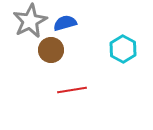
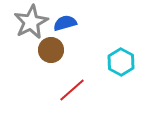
gray star: moved 1 px right, 1 px down
cyan hexagon: moved 2 px left, 13 px down
red line: rotated 32 degrees counterclockwise
